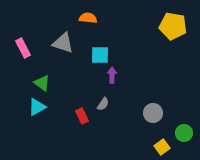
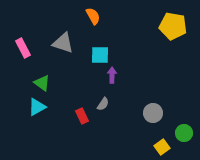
orange semicircle: moved 5 px right, 2 px up; rotated 54 degrees clockwise
